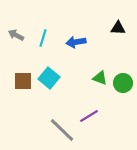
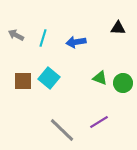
purple line: moved 10 px right, 6 px down
